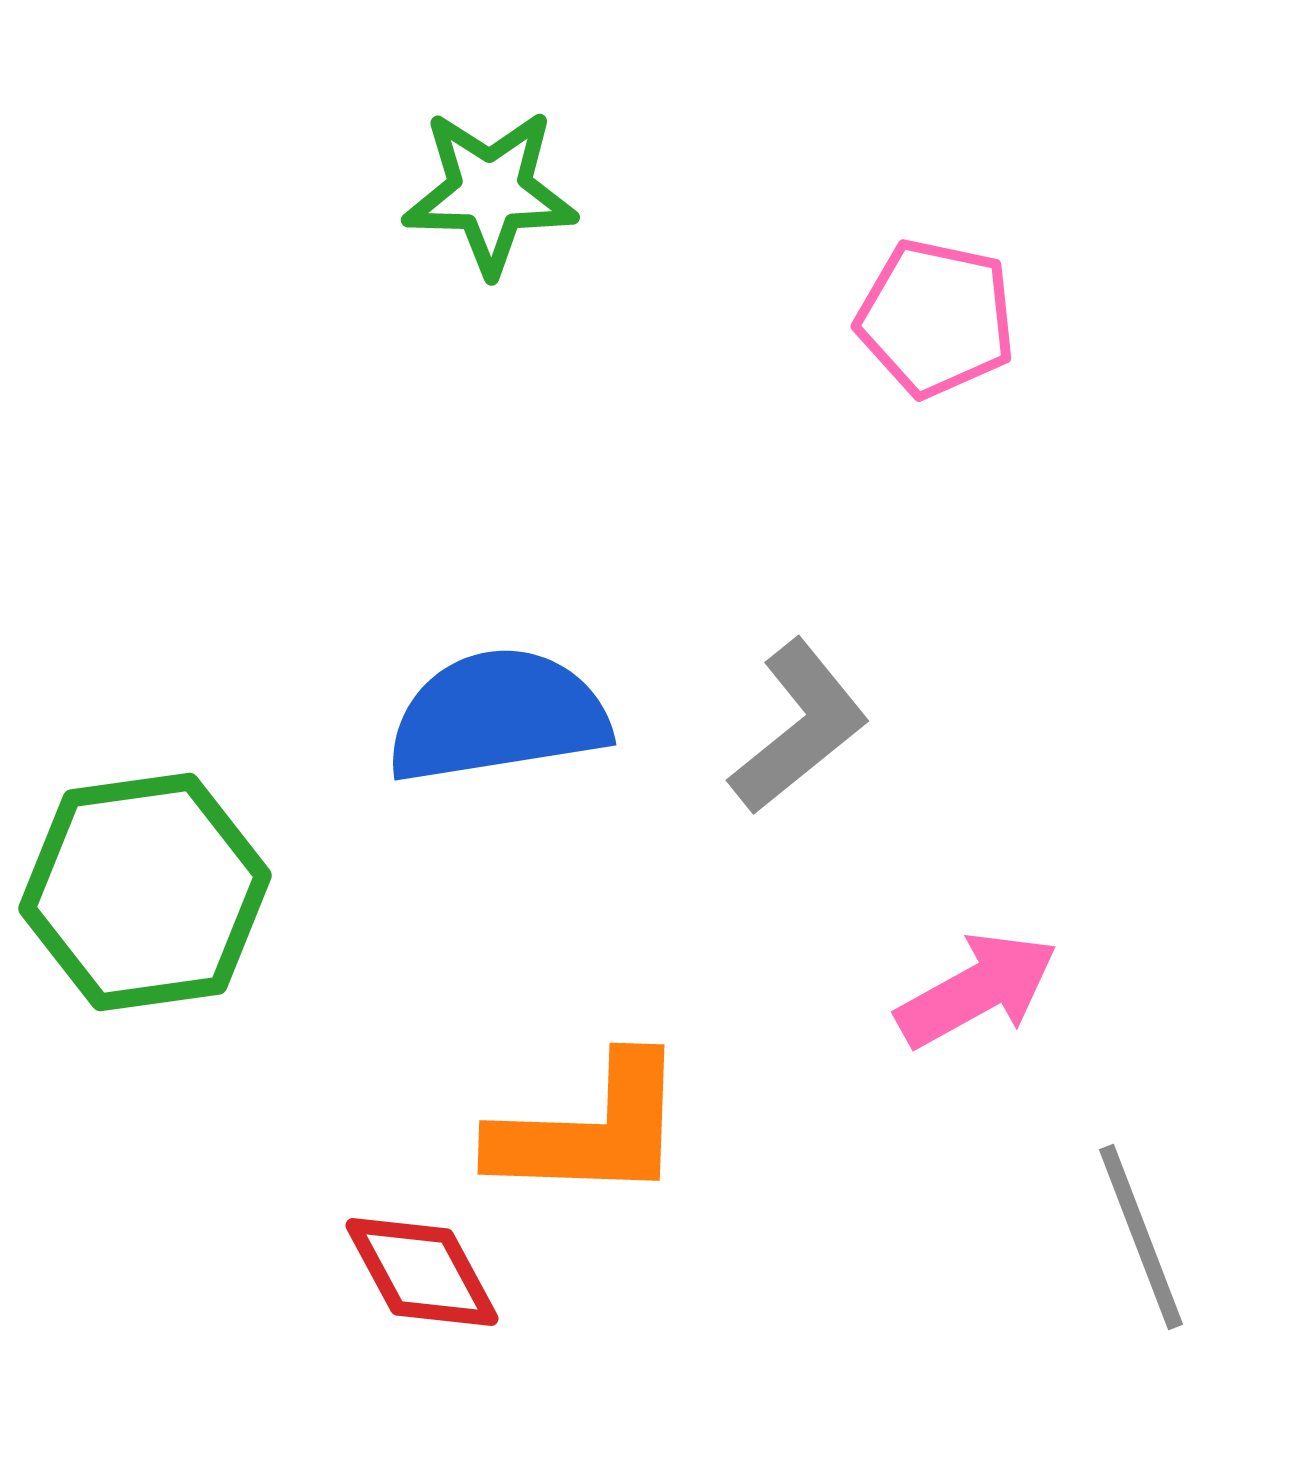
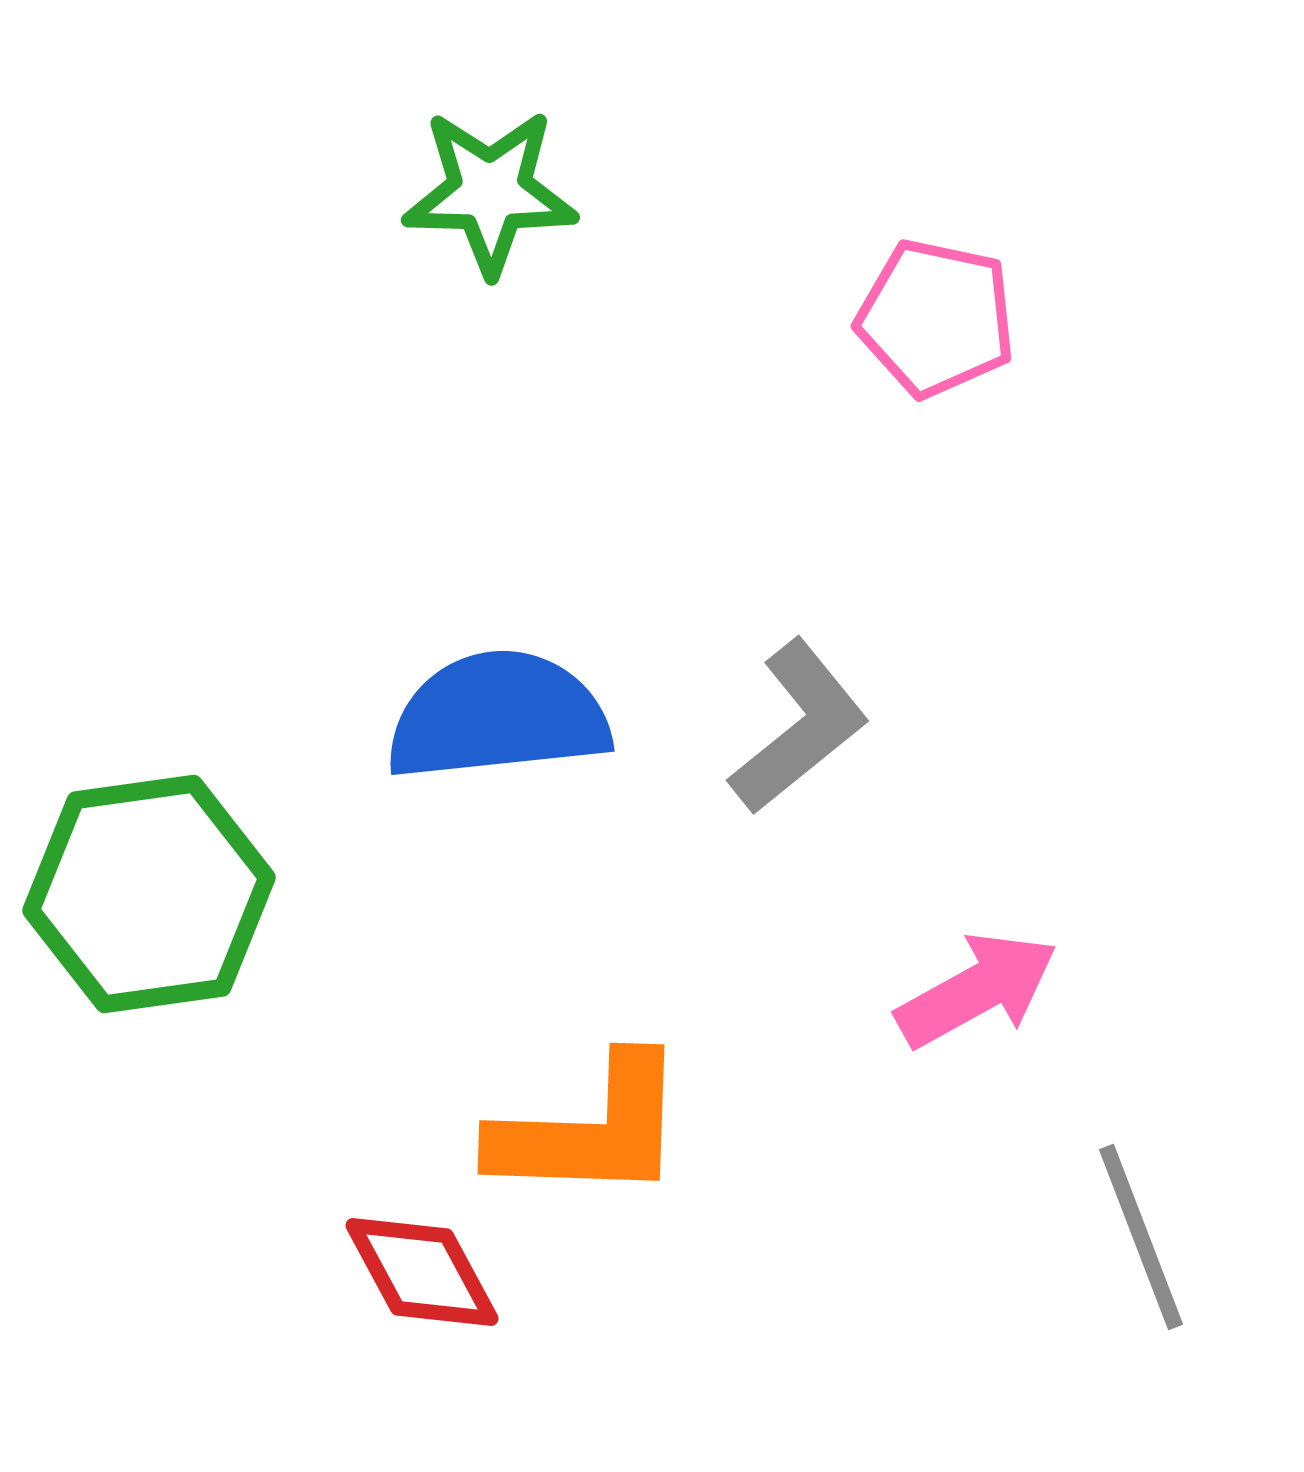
blue semicircle: rotated 3 degrees clockwise
green hexagon: moved 4 px right, 2 px down
